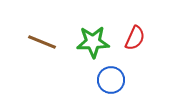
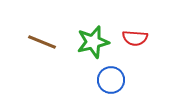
red semicircle: rotated 70 degrees clockwise
green star: rotated 12 degrees counterclockwise
